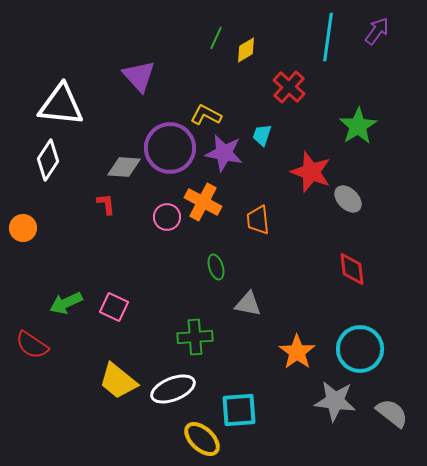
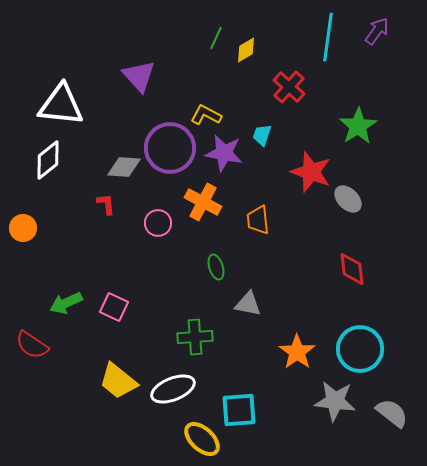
white diamond: rotated 18 degrees clockwise
pink circle: moved 9 px left, 6 px down
